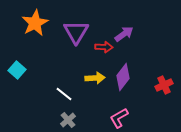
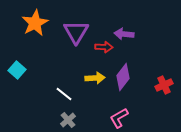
purple arrow: rotated 138 degrees counterclockwise
